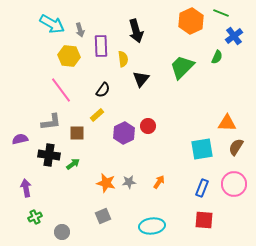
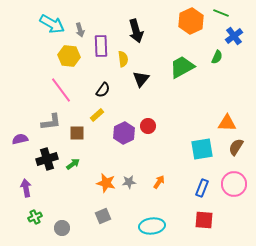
green trapezoid: rotated 16 degrees clockwise
black cross: moved 2 px left, 4 px down; rotated 25 degrees counterclockwise
gray circle: moved 4 px up
